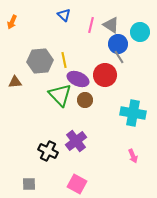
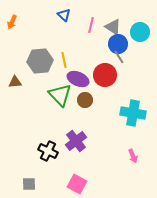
gray triangle: moved 2 px right, 2 px down
